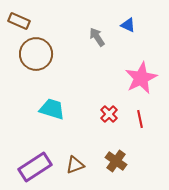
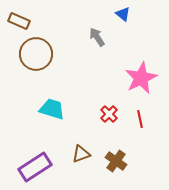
blue triangle: moved 5 px left, 11 px up; rotated 14 degrees clockwise
brown triangle: moved 6 px right, 11 px up
